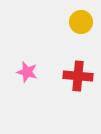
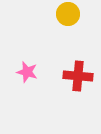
yellow circle: moved 13 px left, 8 px up
